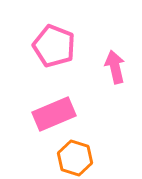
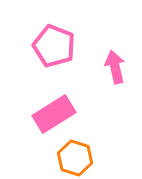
pink rectangle: rotated 9 degrees counterclockwise
